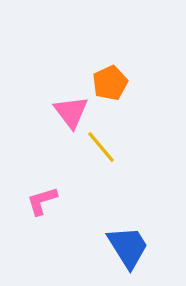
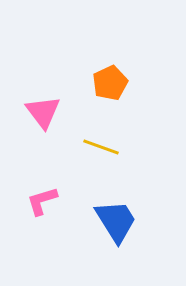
pink triangle: moved 28 px left
yellow line: rotated 30 degrees counterclockwise
blue trapezoid: moved 12 px left, 26 px up
